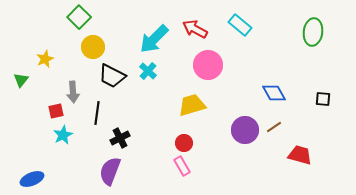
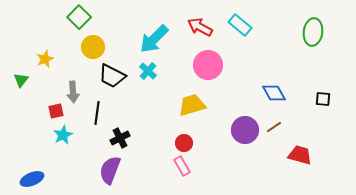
red arrow: moved 5 px right, 2 px up
purple semicircle: moved 1 px up
